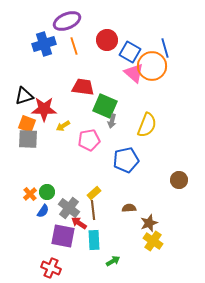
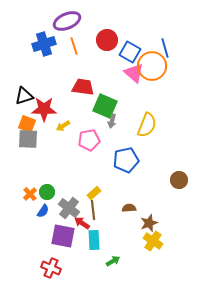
red arrow: moved 3 px right
